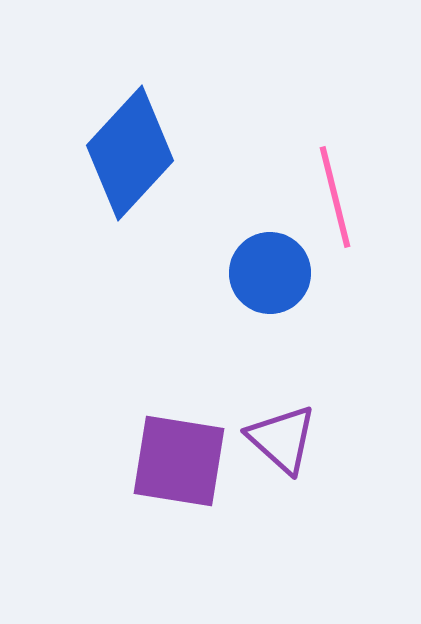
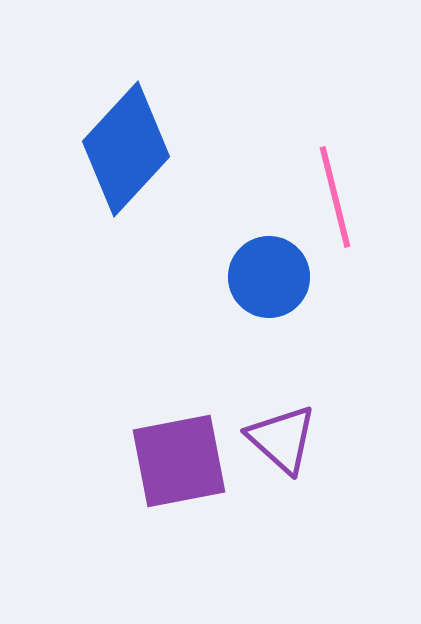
blue diamond: moved 4 px left, 4 px up
blue circle: moved 1 px left, 4 px down
purple square: rotated 20 degrees counterclockwise
